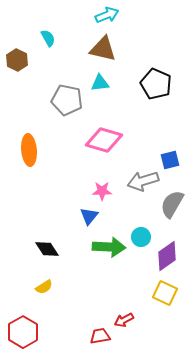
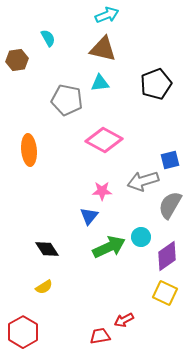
brown hexagon: rotated 25 degrees clockwise
black pentagon: rotated 28 degrees clockwise
pink diamond: rotated 12 degrees clockwise
gray semicircle: moved 2 px left, 1 px down
green arrow: rotated 28 degrees counterclockwise
